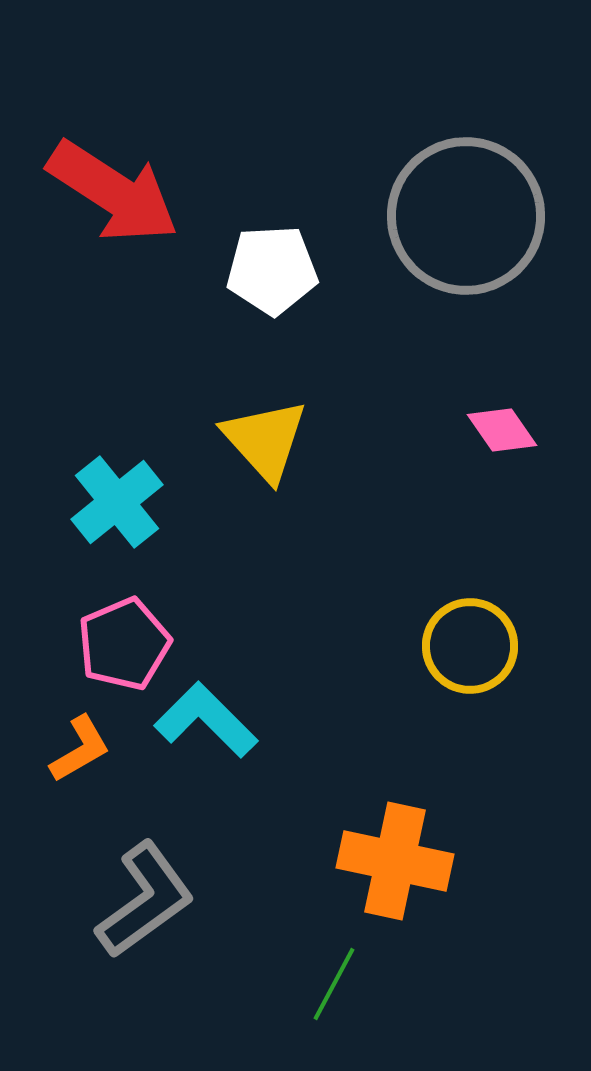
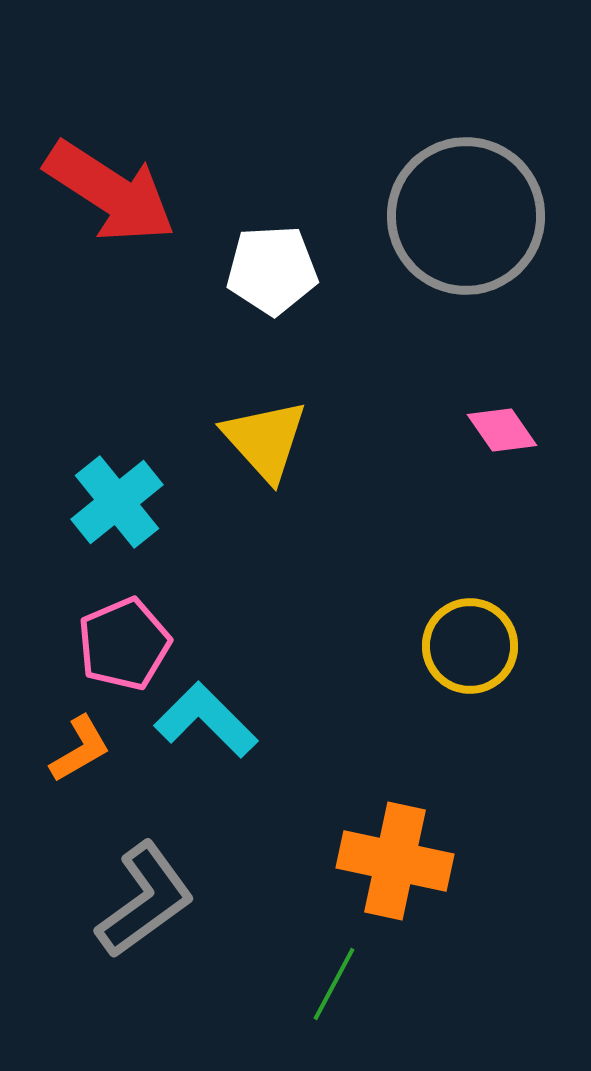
red arrow: moved 3 px left
